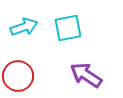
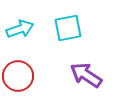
cyan arrow: moved 4 px left, 2 px down
